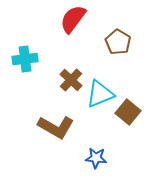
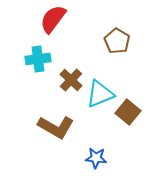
red semicircle: moved 20 px left
brown pentagon: moved 1 px left, 1 px up
cyan cross: moved 13 px right
